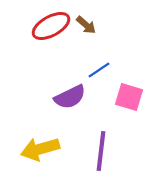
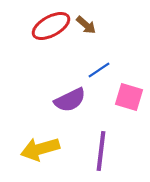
purple semicircle: moved 3 px down
